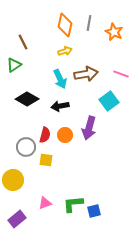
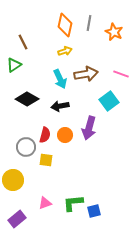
green L-shape: moved 1 px up
